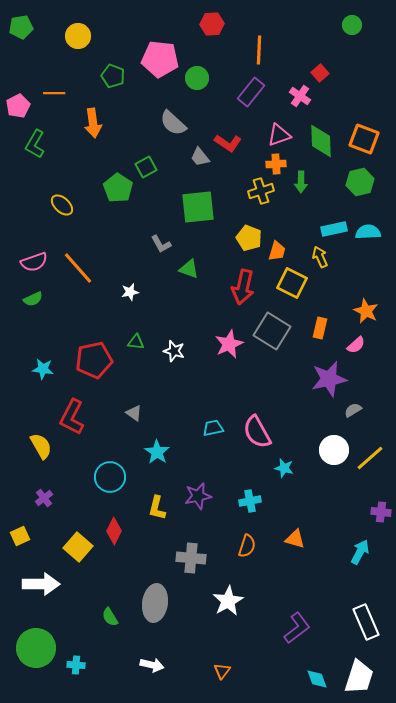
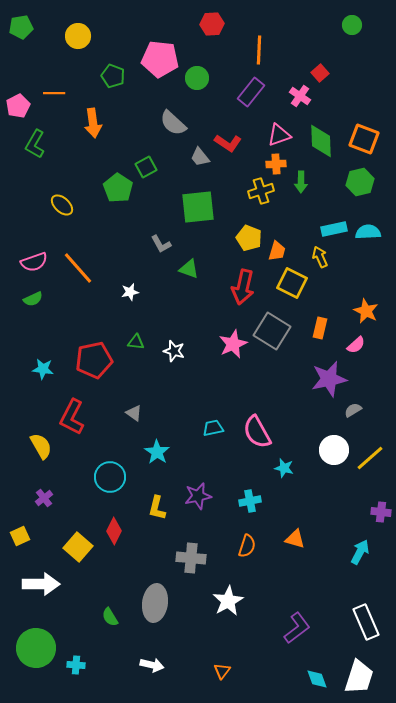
pink star at (229, 344): moved 4 px right
